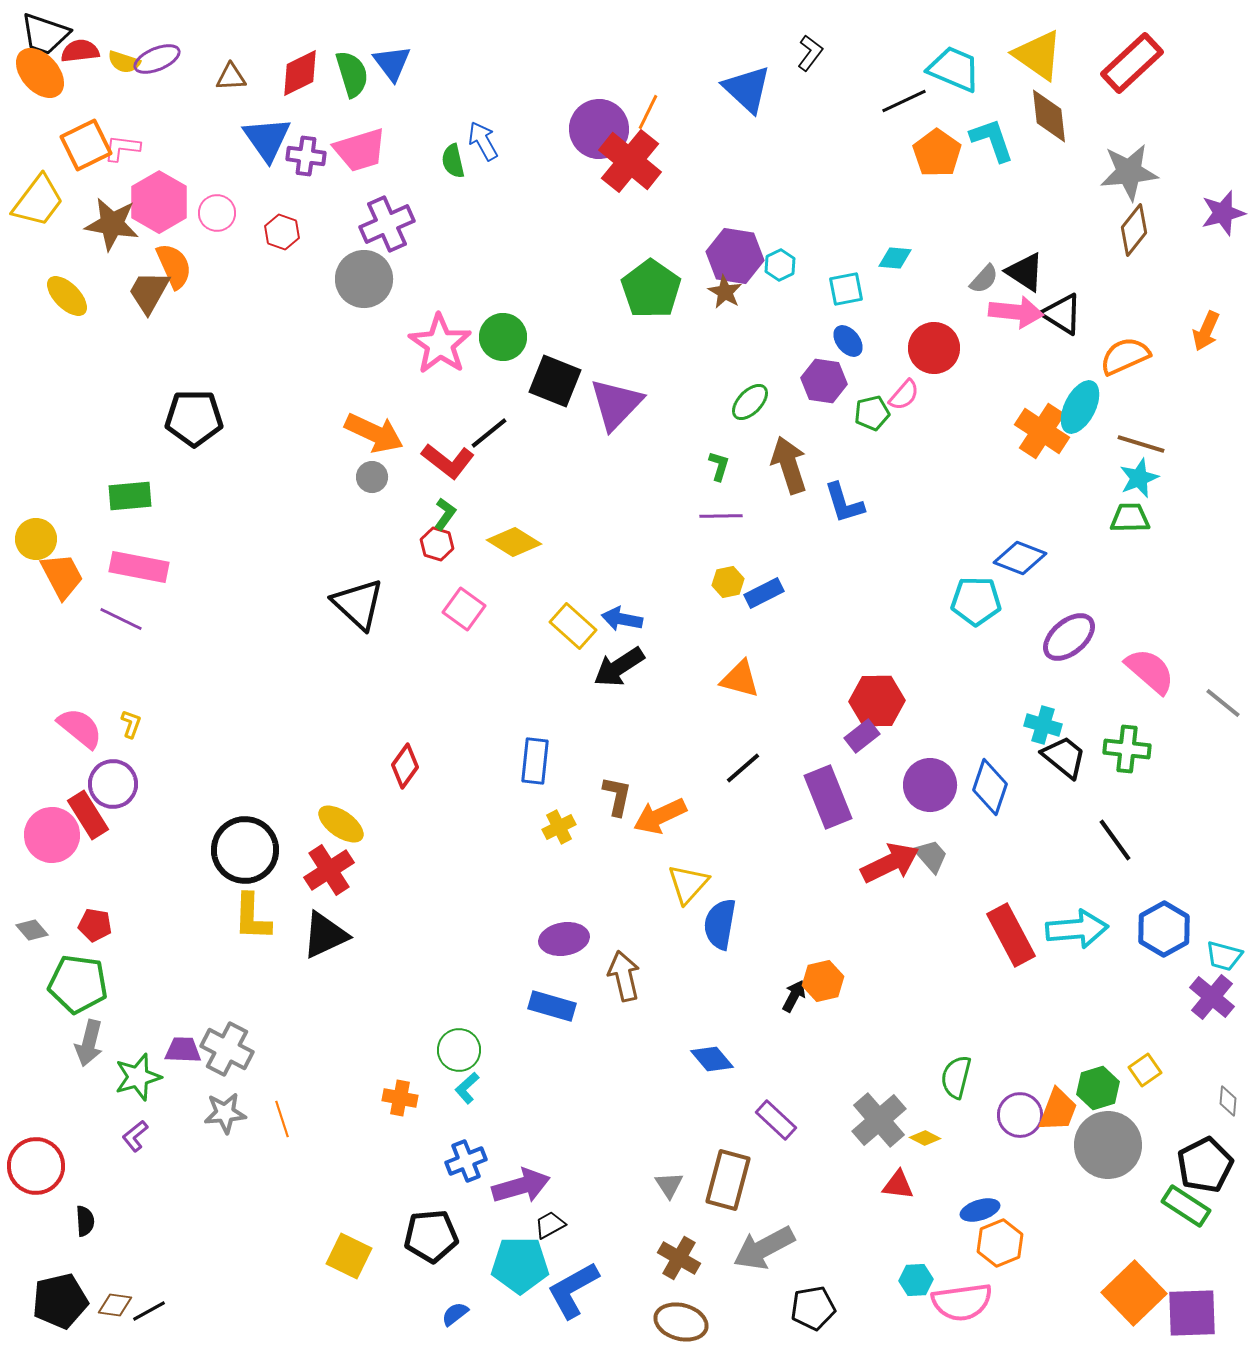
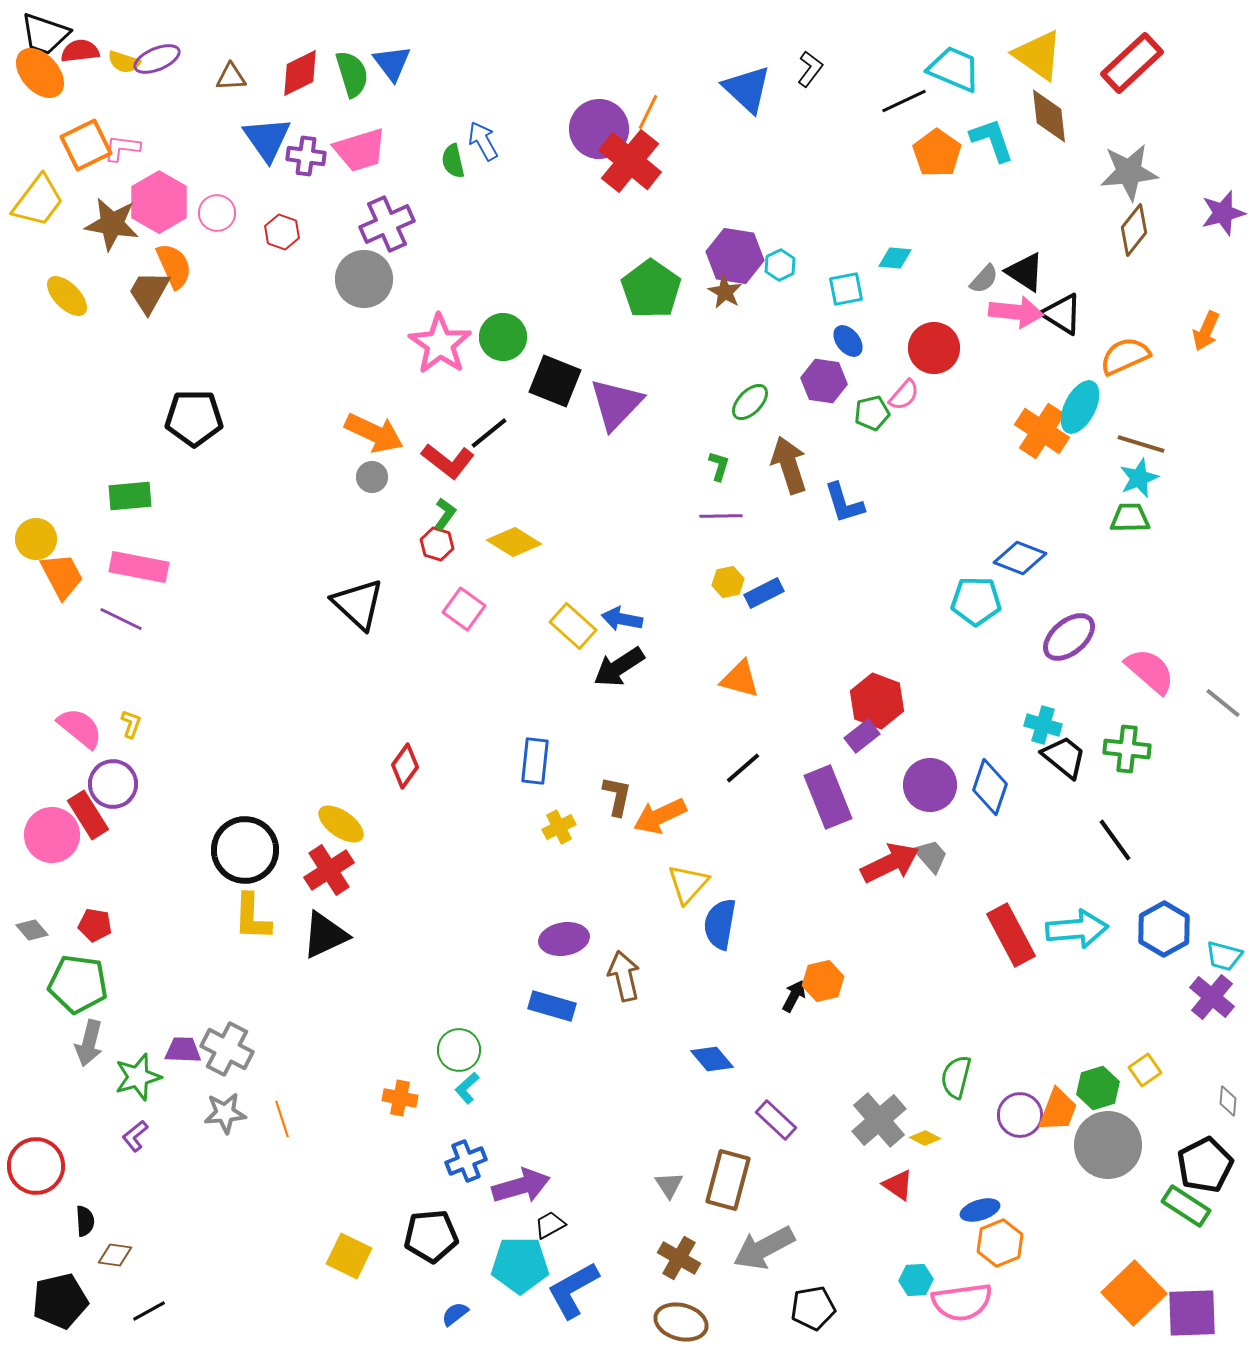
black L-shape at (810, 53): moved 16 px down
red hexagon at (877, 701): rotated 22 degrees clockwise
red triangle at (898, 1185): rotated 28 degrees clockwise
brown diamond at (115, 1305): moved 50 px up
